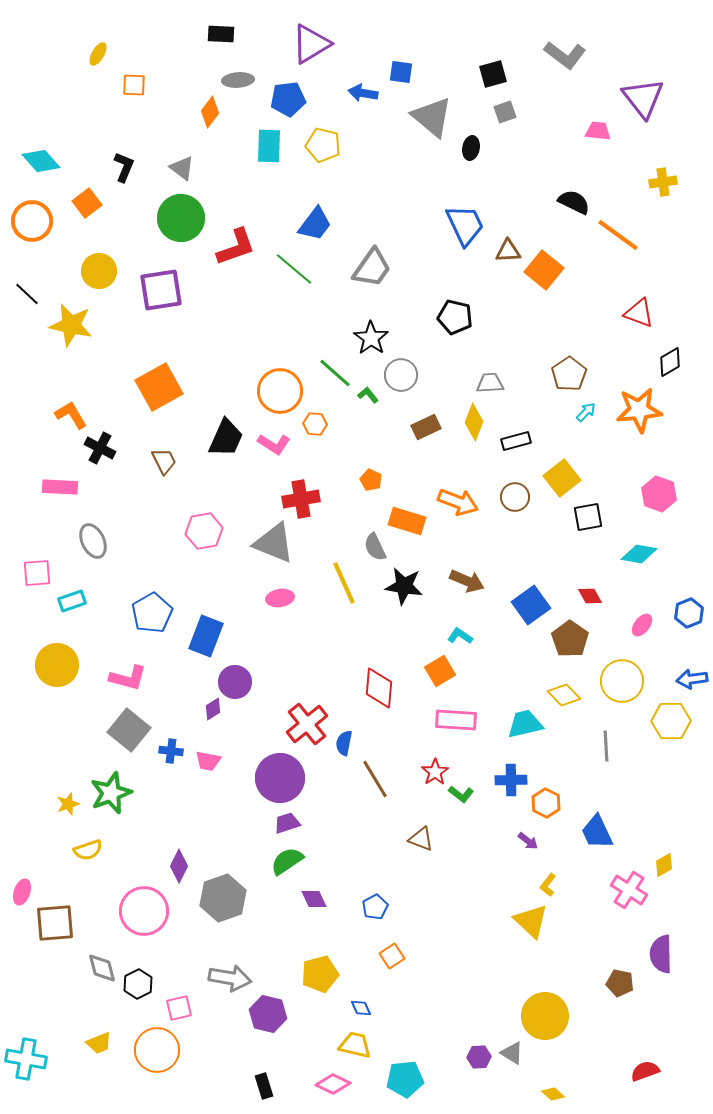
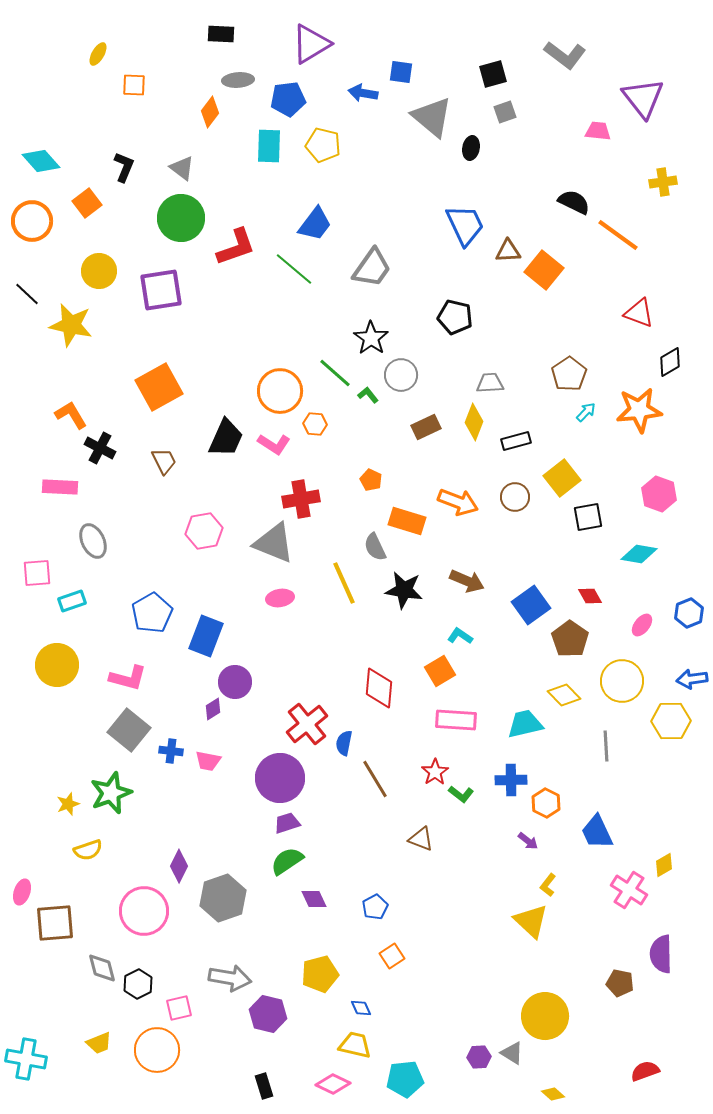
black star at (404, 586): moved 4 px down
